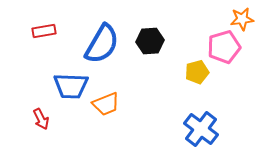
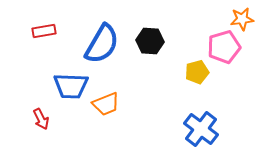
black hexagon: rotated 8 degrees clockwise
